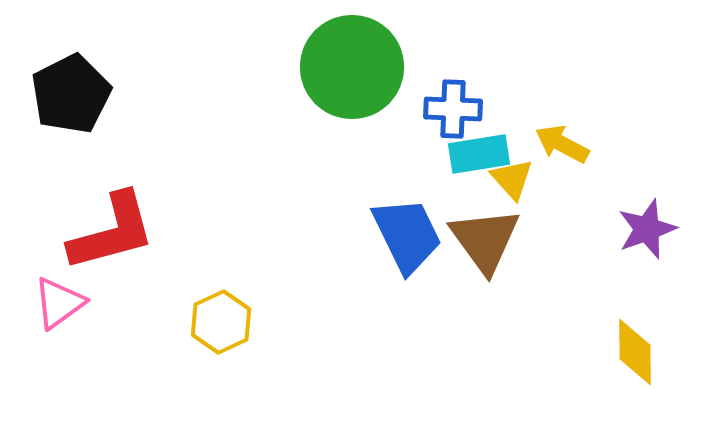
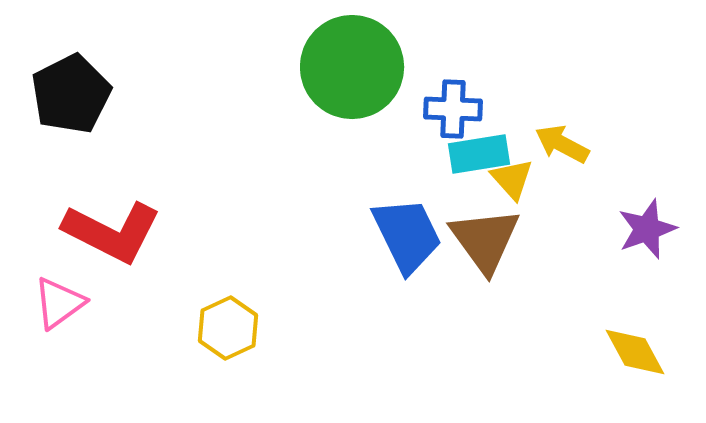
red L-shape: rotated 42 degrees clockwise
yellow hexagon: moved 7 px right, 6 px down
yellow diamond: rotated 28 degrees counterclockwise
